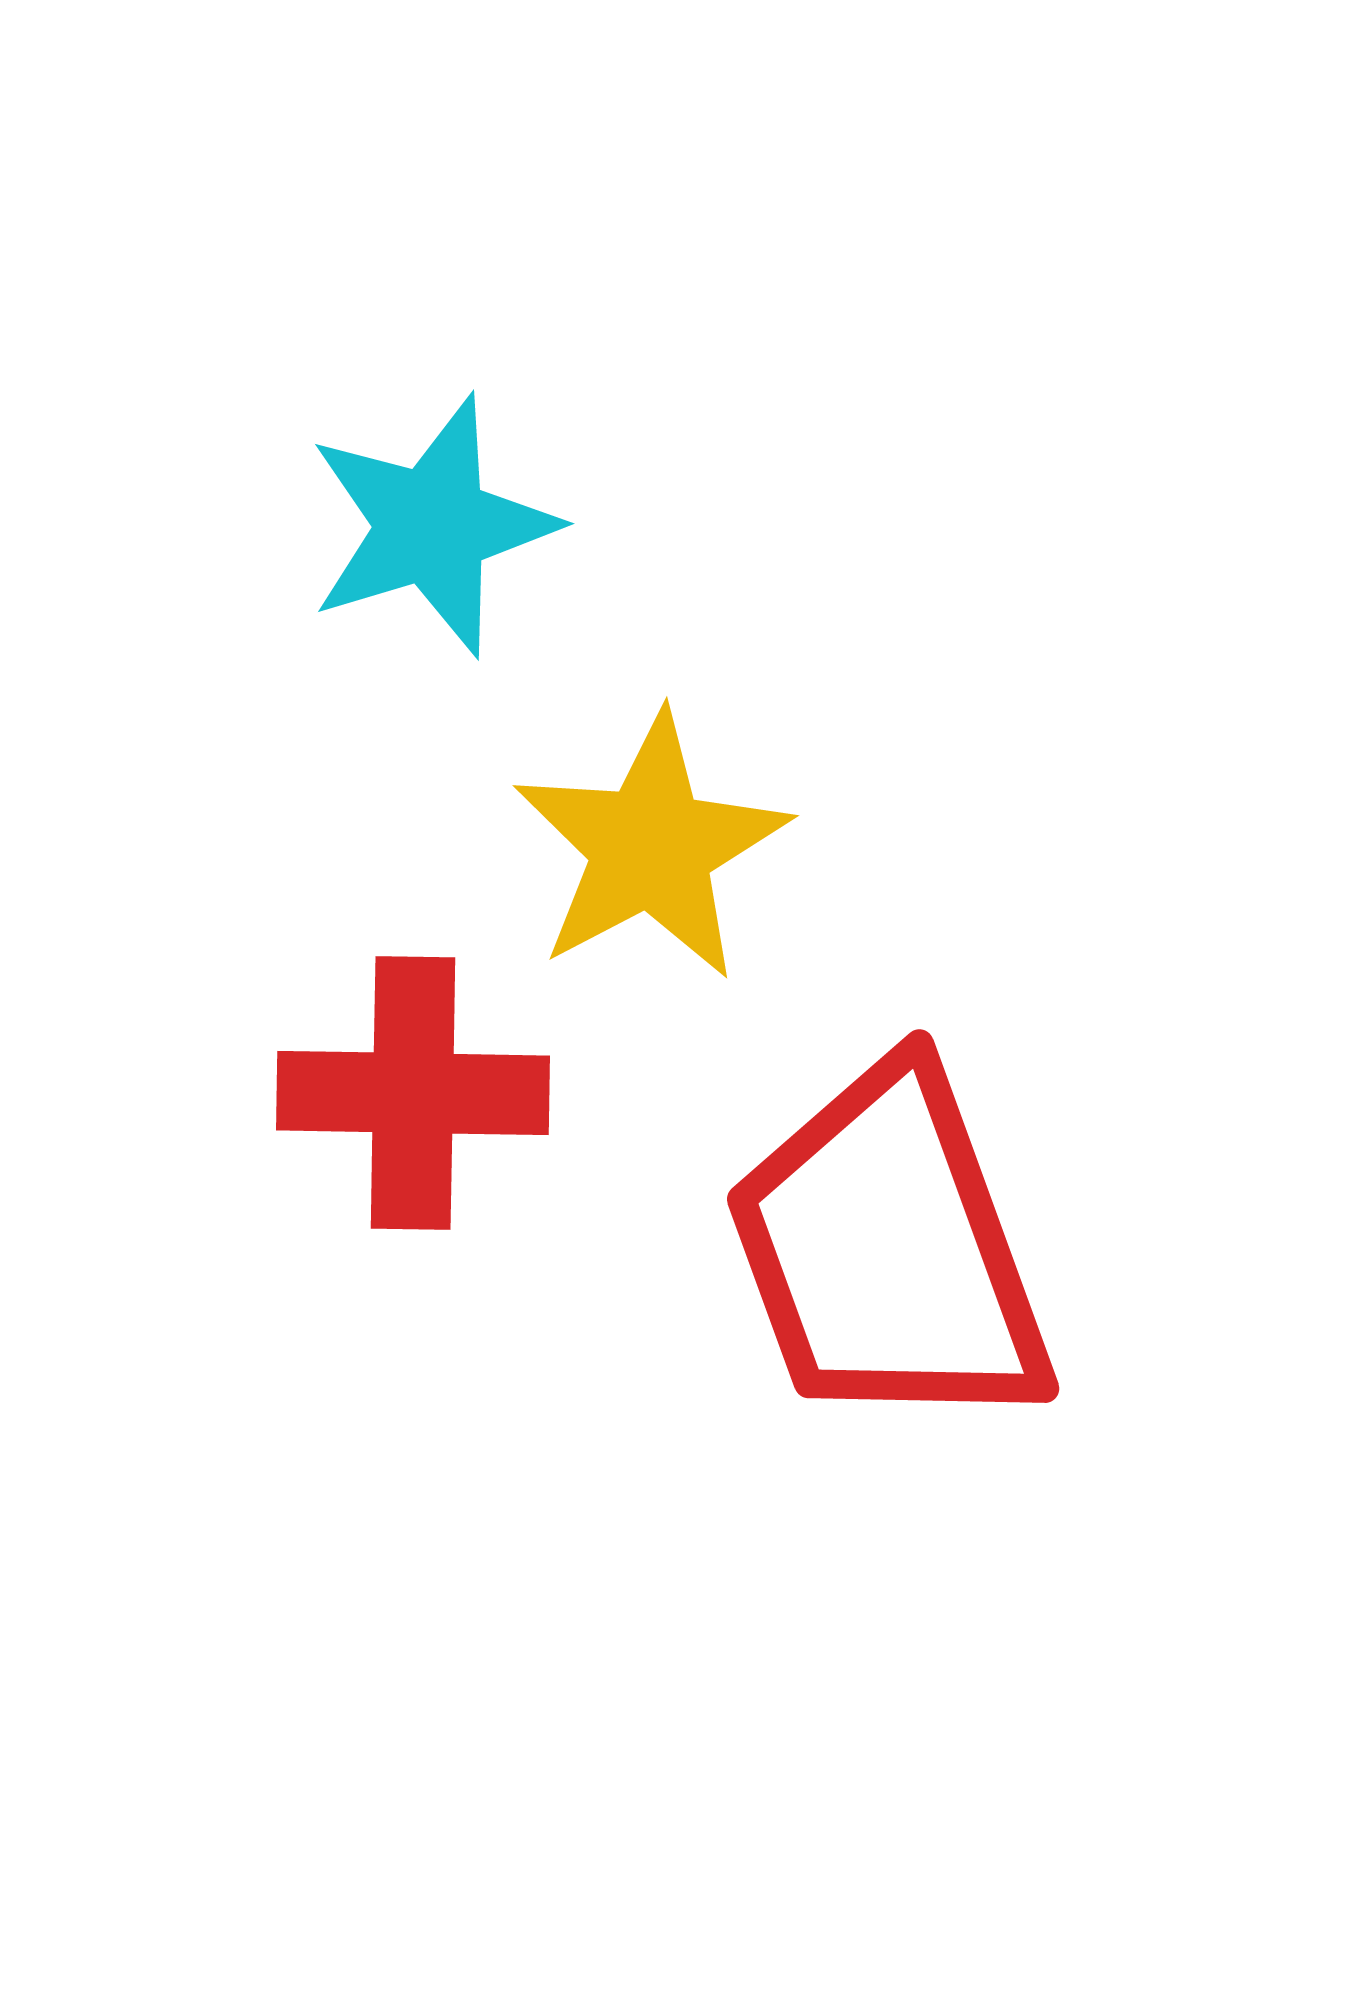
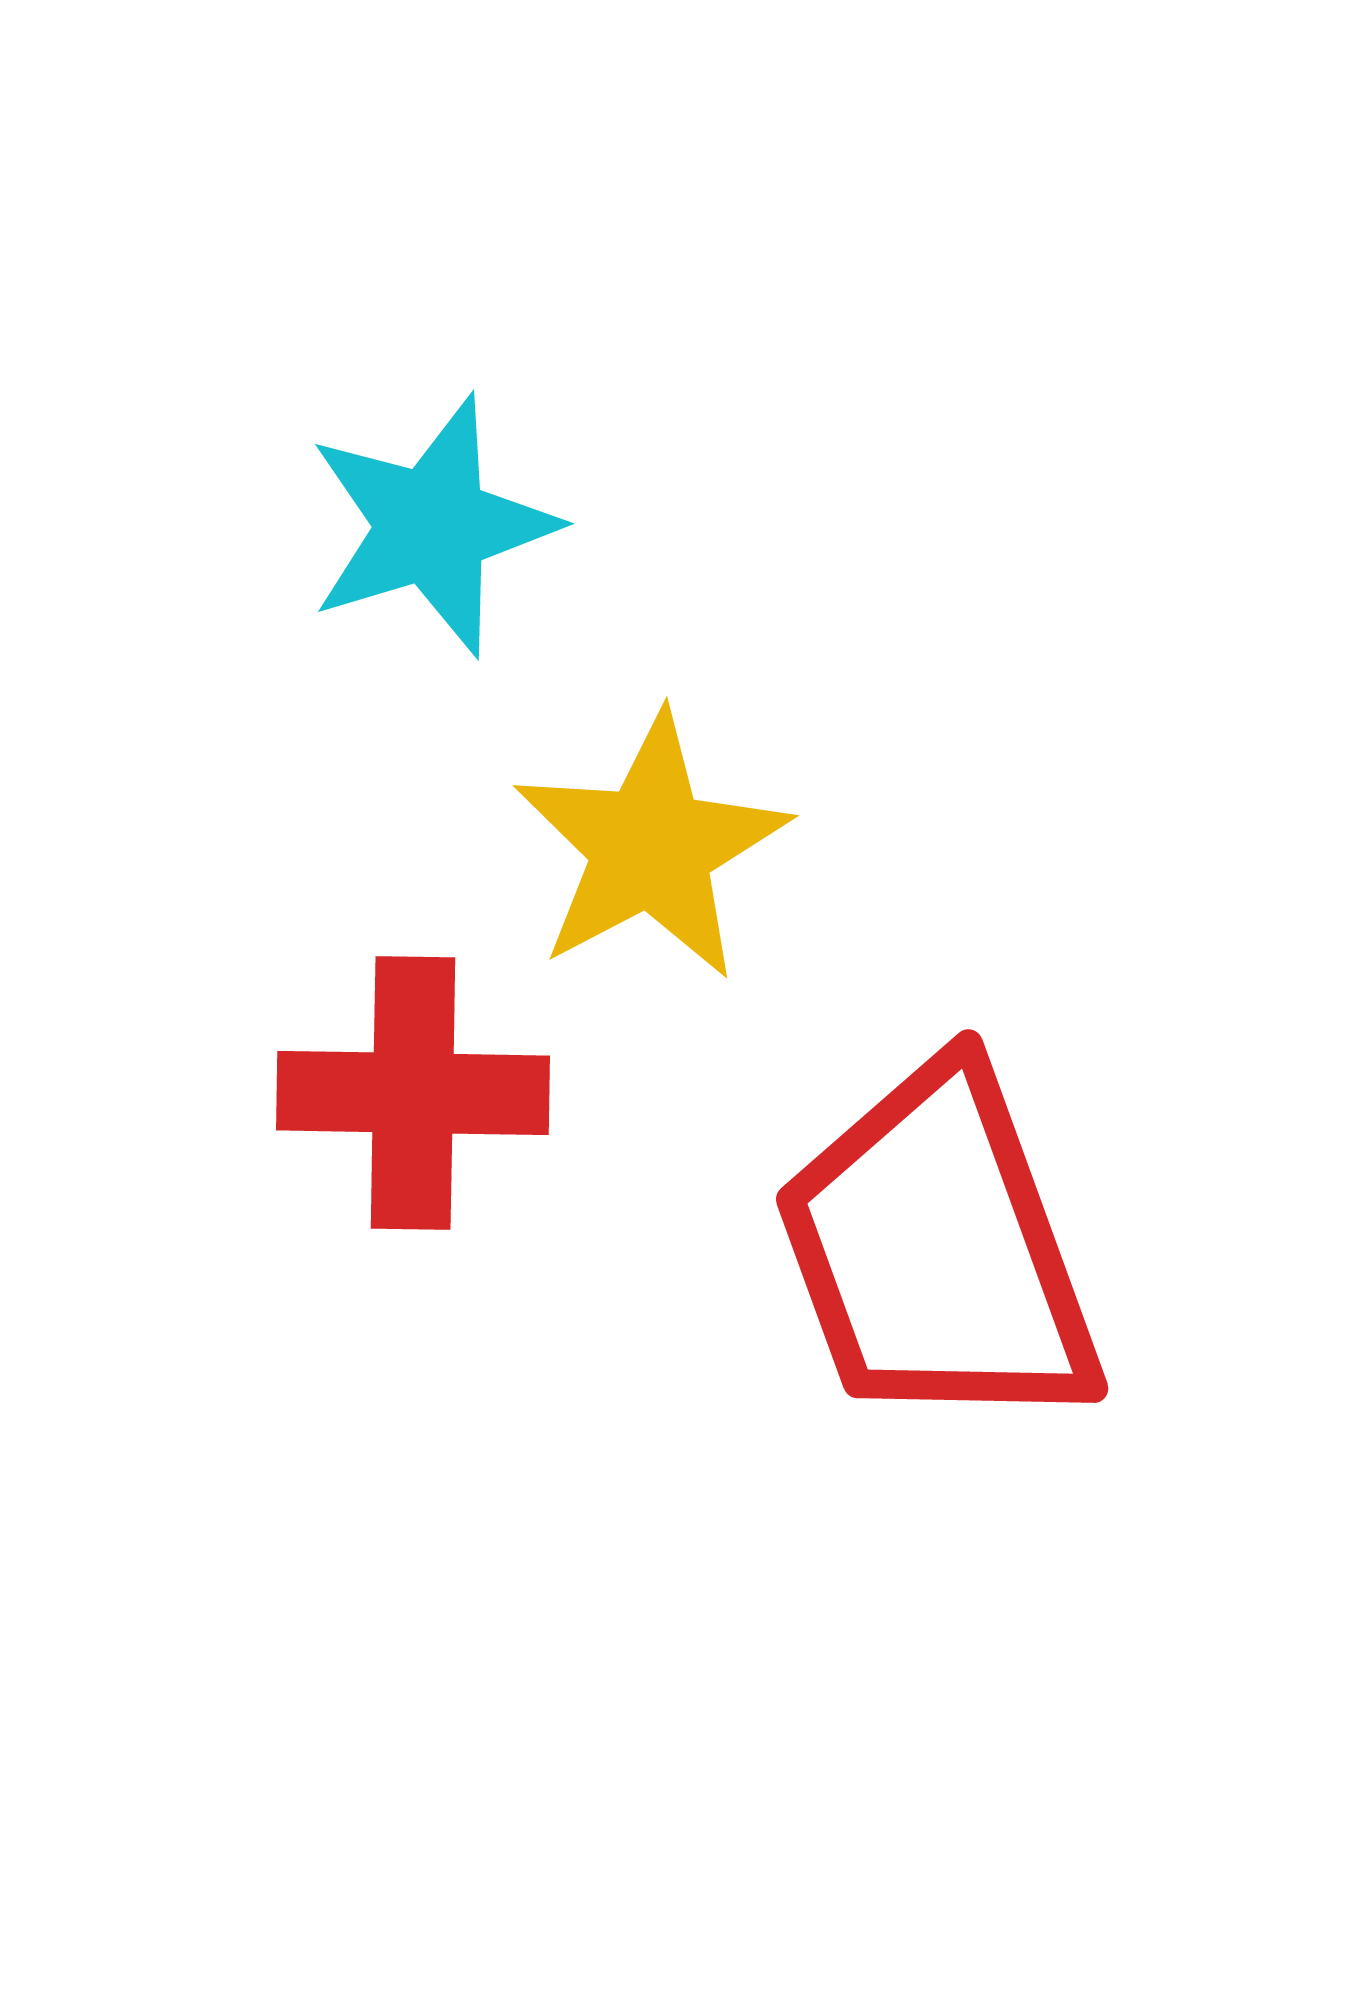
red trapezoid: moved 49 px right
